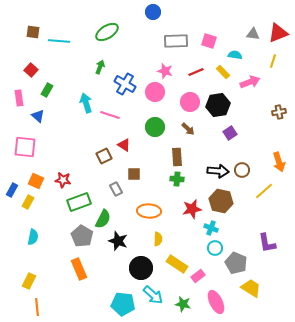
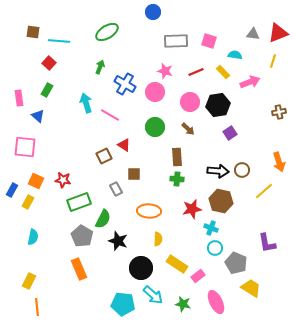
red square at (31, 70): moved 18 px right, 7 px up
pink line at (110, 115): rotated 12 degrees clockwise
